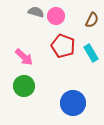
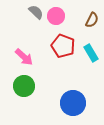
gray semicircle: rotated 28 degrees clockwise
